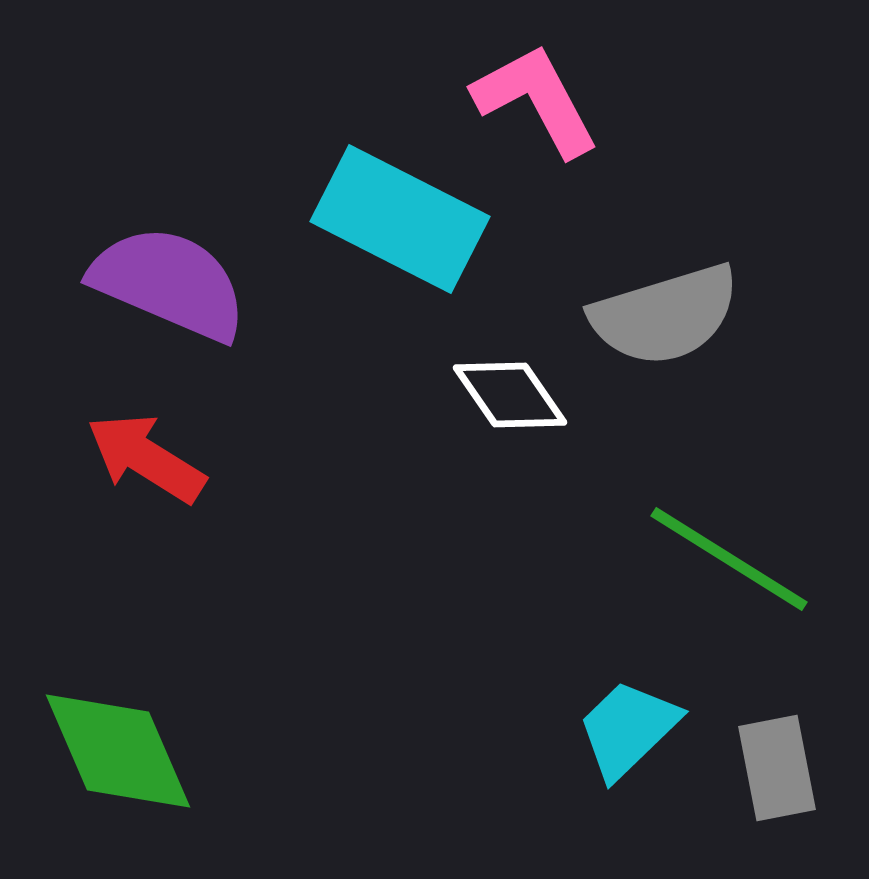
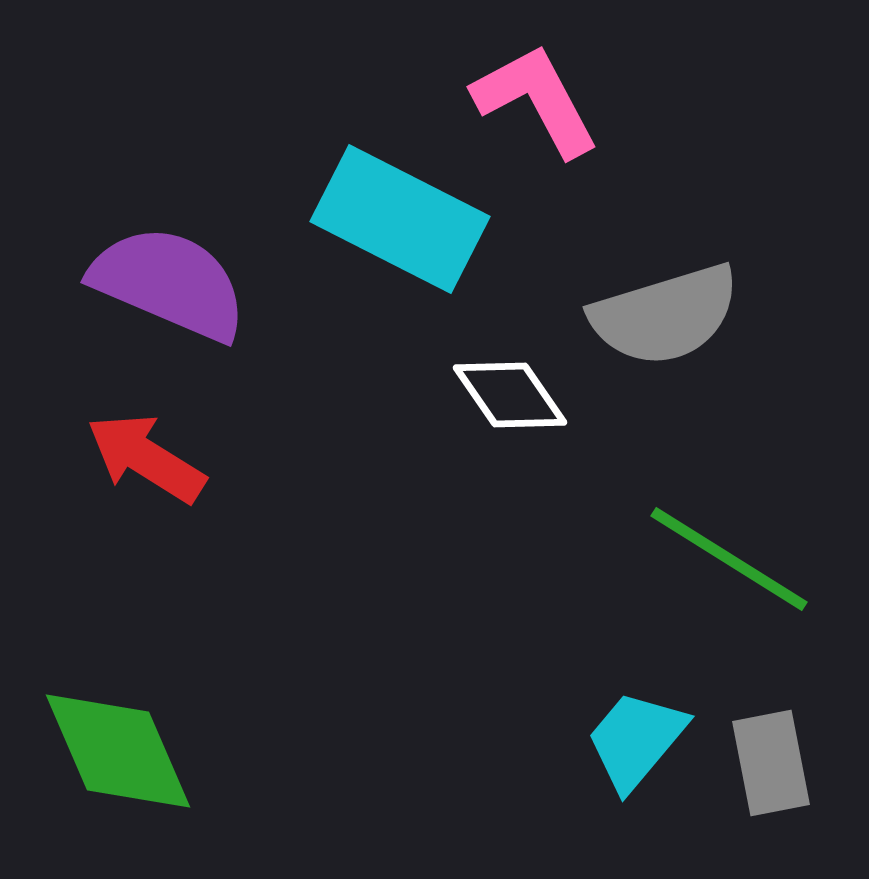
cyan trapezoid: moved 8 px right, 11 px down; rotated 6 degrees counterclockwise
gray rectangle: moved 6 px left, 5 px up
